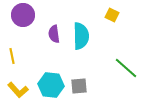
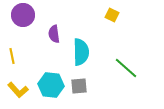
cyan semicircle: moved 16 px down
